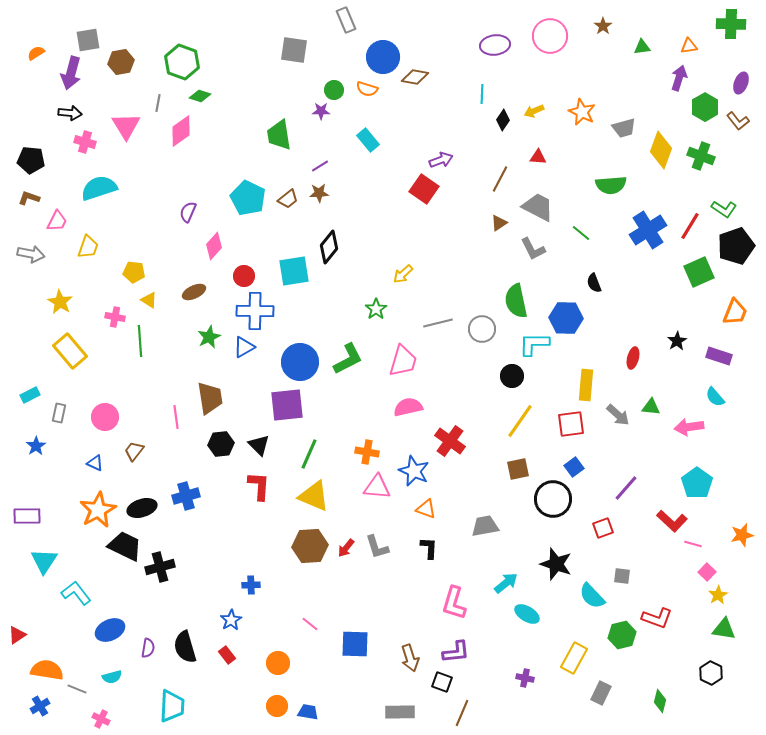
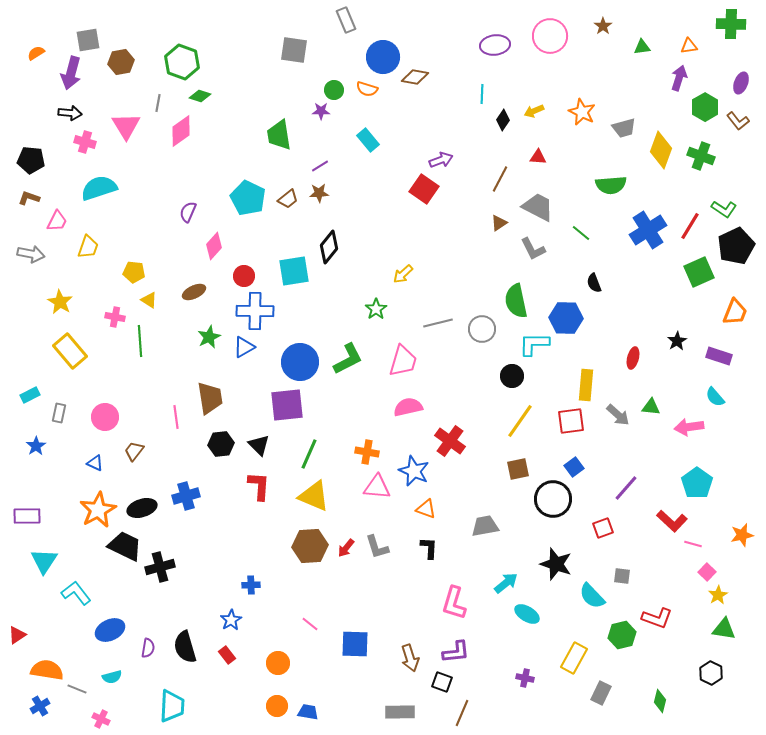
black pentagon at (736, 246): rotated 6 degrees counterclockwise
red square at (571, 424): moved 3 px up
